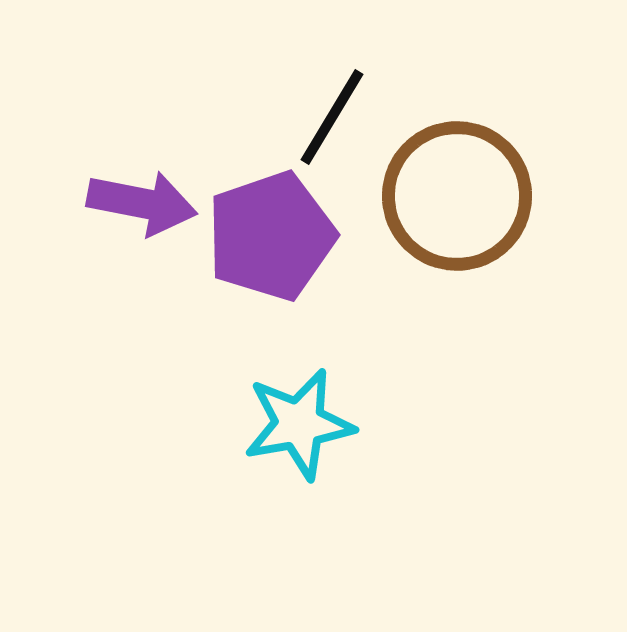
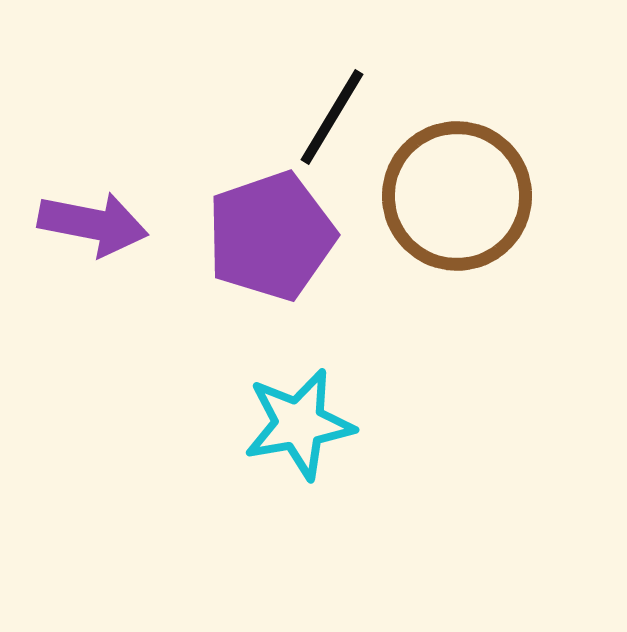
purple arrow: moved 49 px left, 21 px down
